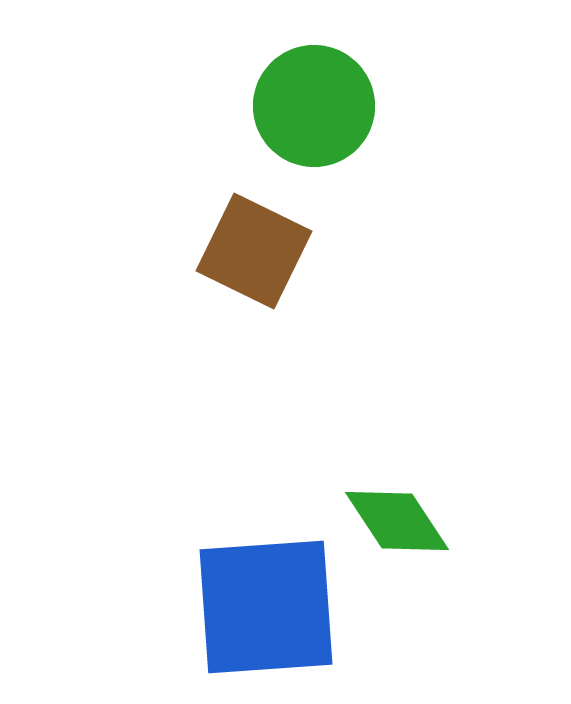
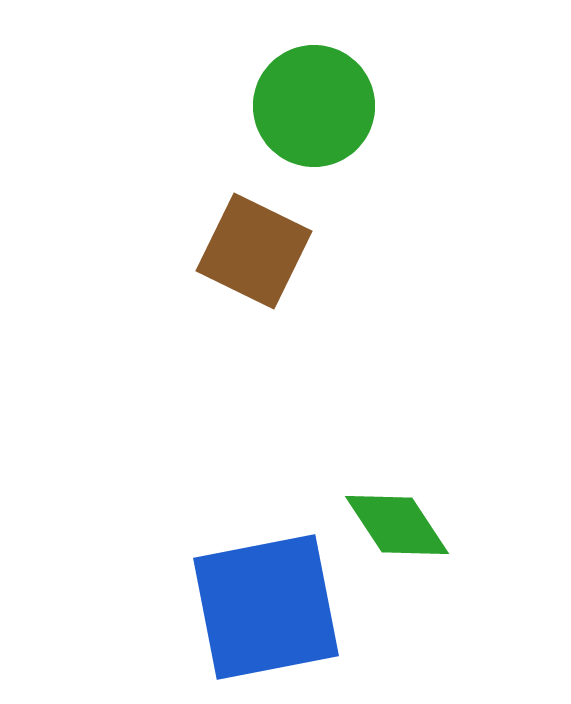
green diamond: moved 4 px down
blue square: rotated 7 degrees counterclockwise
